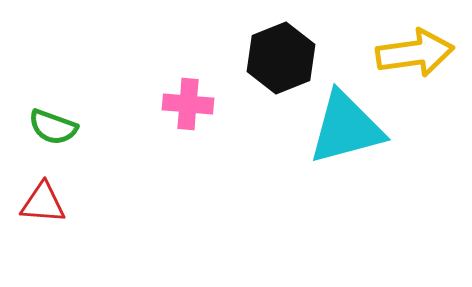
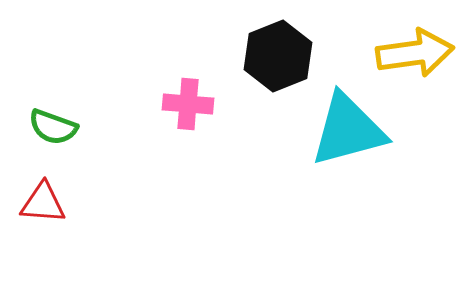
black hexagon: moved 3 px left, 2 px up
cyan triangle: moved 2 px right, 2 px down
